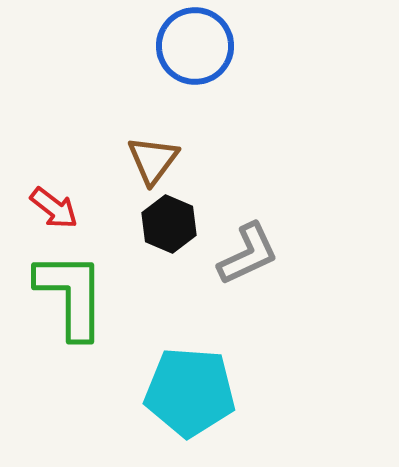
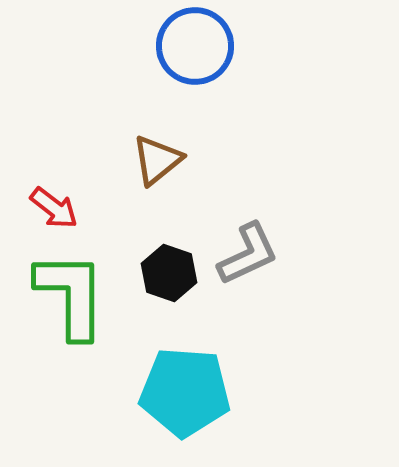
brown triangle: moved 4 px right; rotated 14 degrees clockwise
black hexagon: moved 49 px down; rotated 4 degrees counterclockwise
cyan pentagon: moved 5 px left
